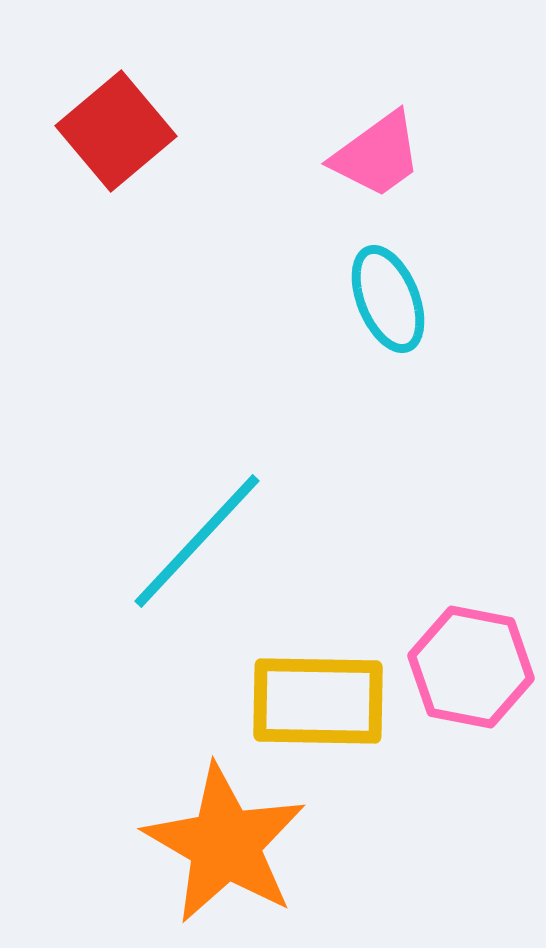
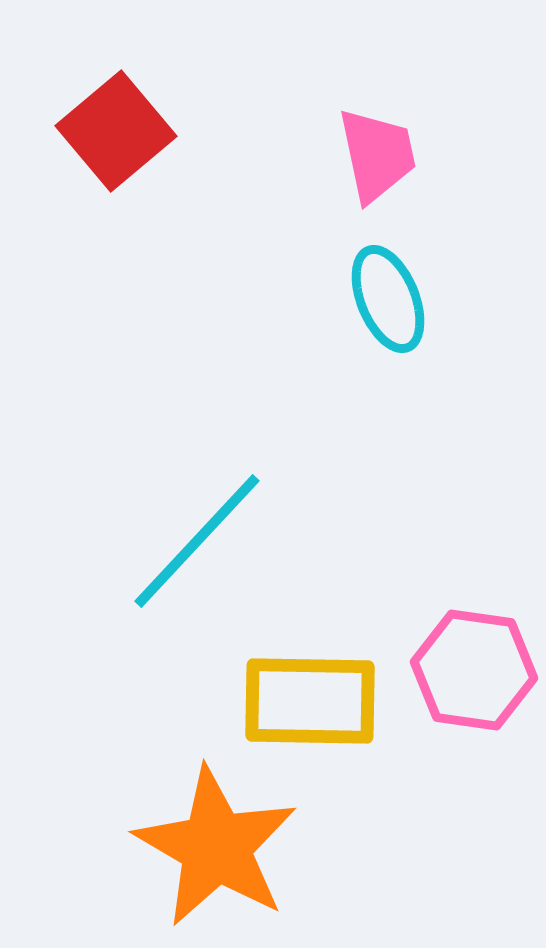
pink trapezoid: rotated 66 degrees counterclockwise
pink hexagon: moved 3 px right, 3 px down; rotated 3 degrees counterclockwise
yellow rectangle: moved 8 px left
orange star: moved 9 px left, 3 px down
